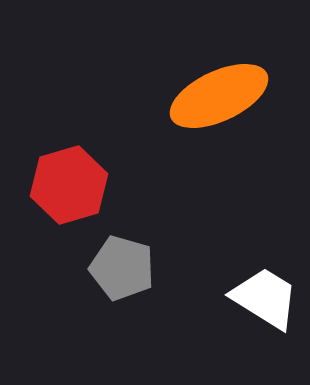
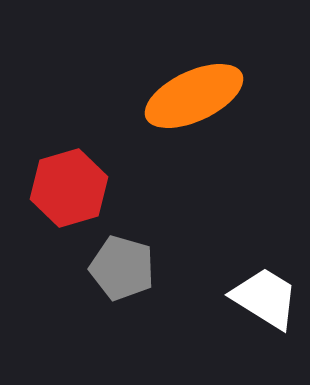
orange ellipse: moved 25 px left
red hexagon: moved 3 px down
